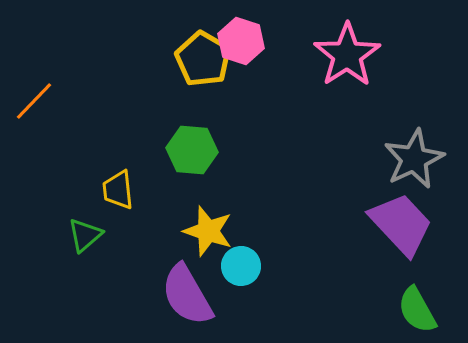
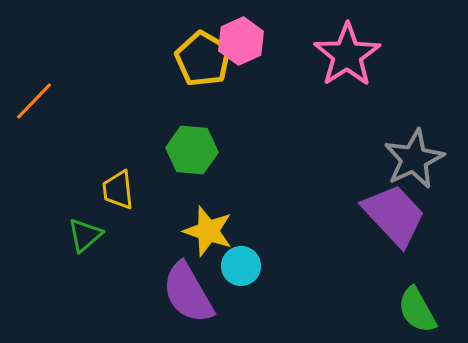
pink hexagon: rotated 18 degrees clockwise
purple trapezoid: moved 7 px left, 9 px up
purple semicircle: moved 1 px right, 2 px up
